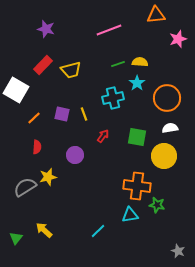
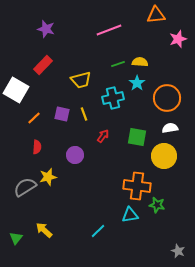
yellow trapezoid: moved 10 px right, 10 px down
